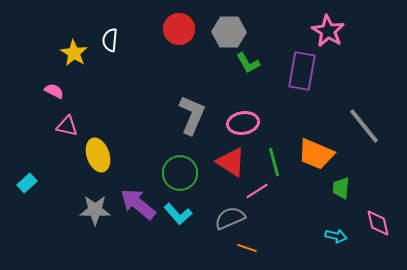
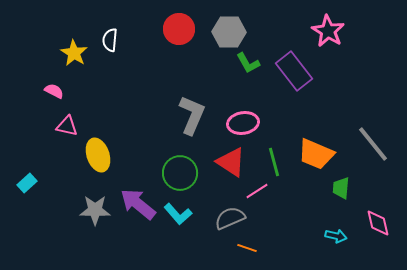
purple rectangle: moved 8 px left; rotated 48 degrees counterclockwise
gray line: moved 9 px right, 18 px down
